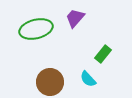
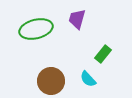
purple trapezoid: moved 2 px right, 1 px down; rotated 25 degrees counterclockwise
brown circle: moved 1 px right, 1 px up
